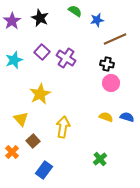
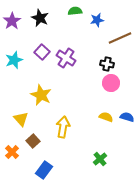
green semicircle: rotated 40 degrees counterclockwise
brown line: moved 5 px right, 1 px up
yellow star: moved 1 px right, 1 px down; rotated 20 degrees counterclockwise
